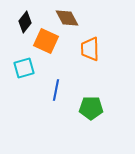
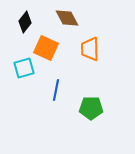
orange square: moved 7 px down
